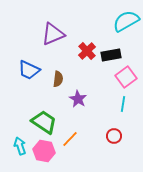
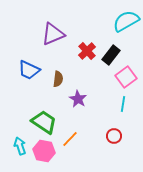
black rectangle: rotated 42 degrees counterclockwise
